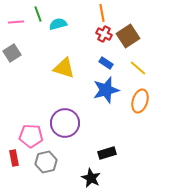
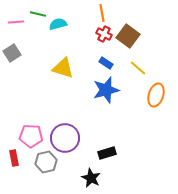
green line: rotated 56 degrees counterclockwise
brown square: rotated 20 degrees counterclockwise
yellow triangle: moved 1 px left
orange ellipse: moved 16 px right, 6 px up
purple circle: moved 15 px down
